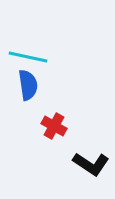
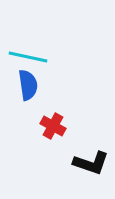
red cross: moved 1 px left
black L-shape: moved 1 px up; rotated 15 degrees counterclockwise
